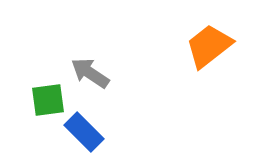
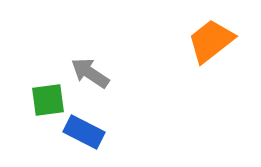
orange trapezoid: moved 2 px right, 5 px up
blue rectangle: rotated 18 degrees counterclockwise
